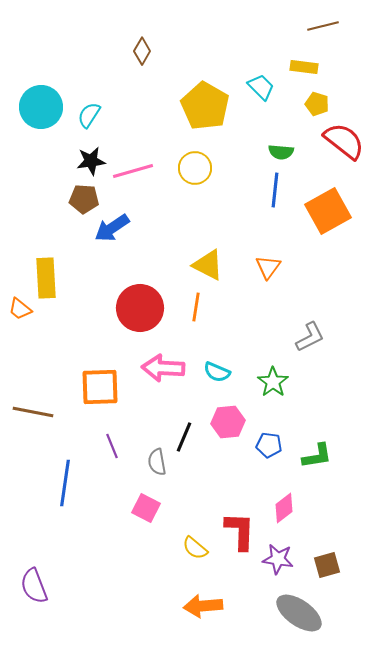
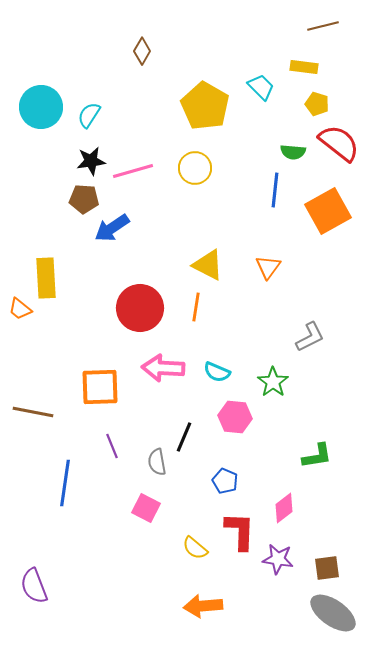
red semicircle at (344, 141): moved 5 px left, 2 px down
green semicircle at (281, 152): moved 12 px right
pink hexagon at (228, 422): moved 7 px right, 5 px up; rotated 12 degrees clockwise
blue pentagon at (269, 445): moved 44 px left, 36 px down; rotated 15 degrees clockwise
brown square at (327, 565): moved 3 px down; rotated 8 degrees clockwise
gray ellipse at (299, 613): moved 34 px right
